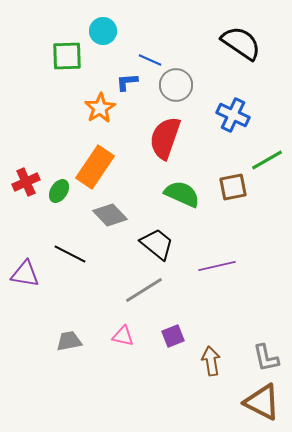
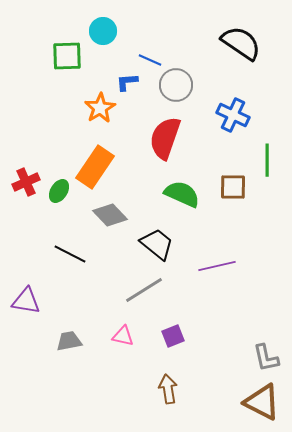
green line: rotated 60 degrees counterclockwise
brown square: rotated 12 degrees clockwise
purple triangle: moved 1 px right, 27 px down
brown arrow: moved 43 px left, 28 px down
